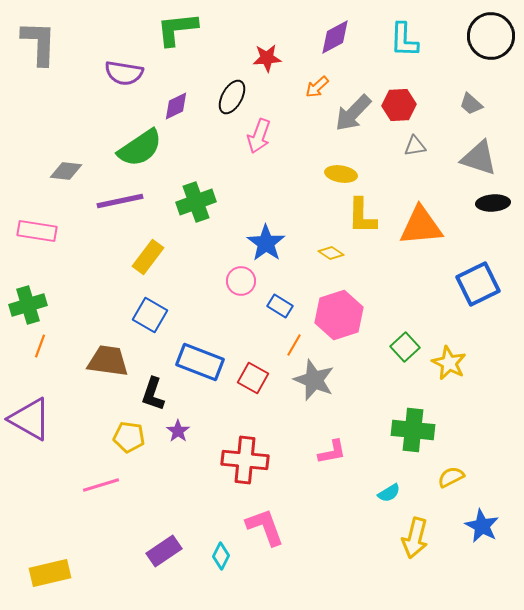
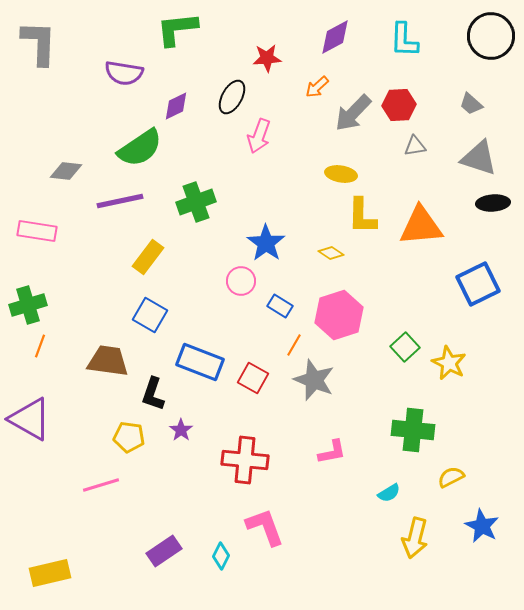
purple star at (178, 431): moved 3 px right, 1 px up
